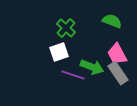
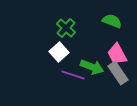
white square: rotated 24 degrees counterclockwise
